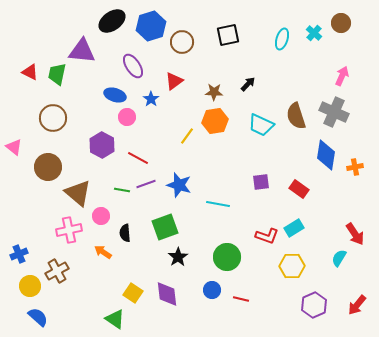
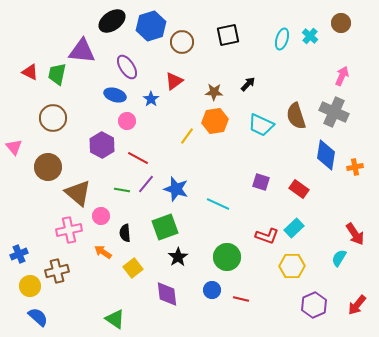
cyan cross at (314, 33): moved 4 px left, 3 px down
purple ellipse at (133, 66): moved 6 px left, 1 px down
pink circle at (127, 117): moved 4 px down
pink triangle at (14, 147): rotated 12 degrees clockwise
purple square at (261, 182): rotated 24 degrees clockwise
purple line at (146, 184): rotated 30 degrees counterclockwise
blue star at (179, 185): moved 3 px left, 4 px down
cyan line at (218, 204): rotated 15 degrees clockwise
cyan rectangle at (294, 228): rotated 12 degrees counterclockwise
brown cross at (57, 271): rotated 15 degrees clockwise
yellow square at (133, 293): moved 25 px up; rotated 18 degrees clockwise
